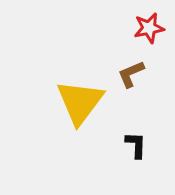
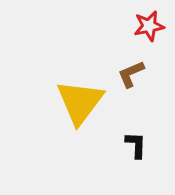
red star: moved 2 px up
